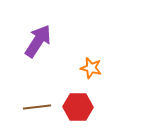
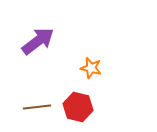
purple arrow: rotated 20 degrees clockwise
red hexagon: rotated 12 degrees clockwise
